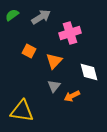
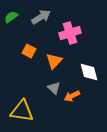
green semicircle: moved 1 px left, 2 px down
gray triangle: moved 2 px down; rotated 24 degrees counterclockwise
